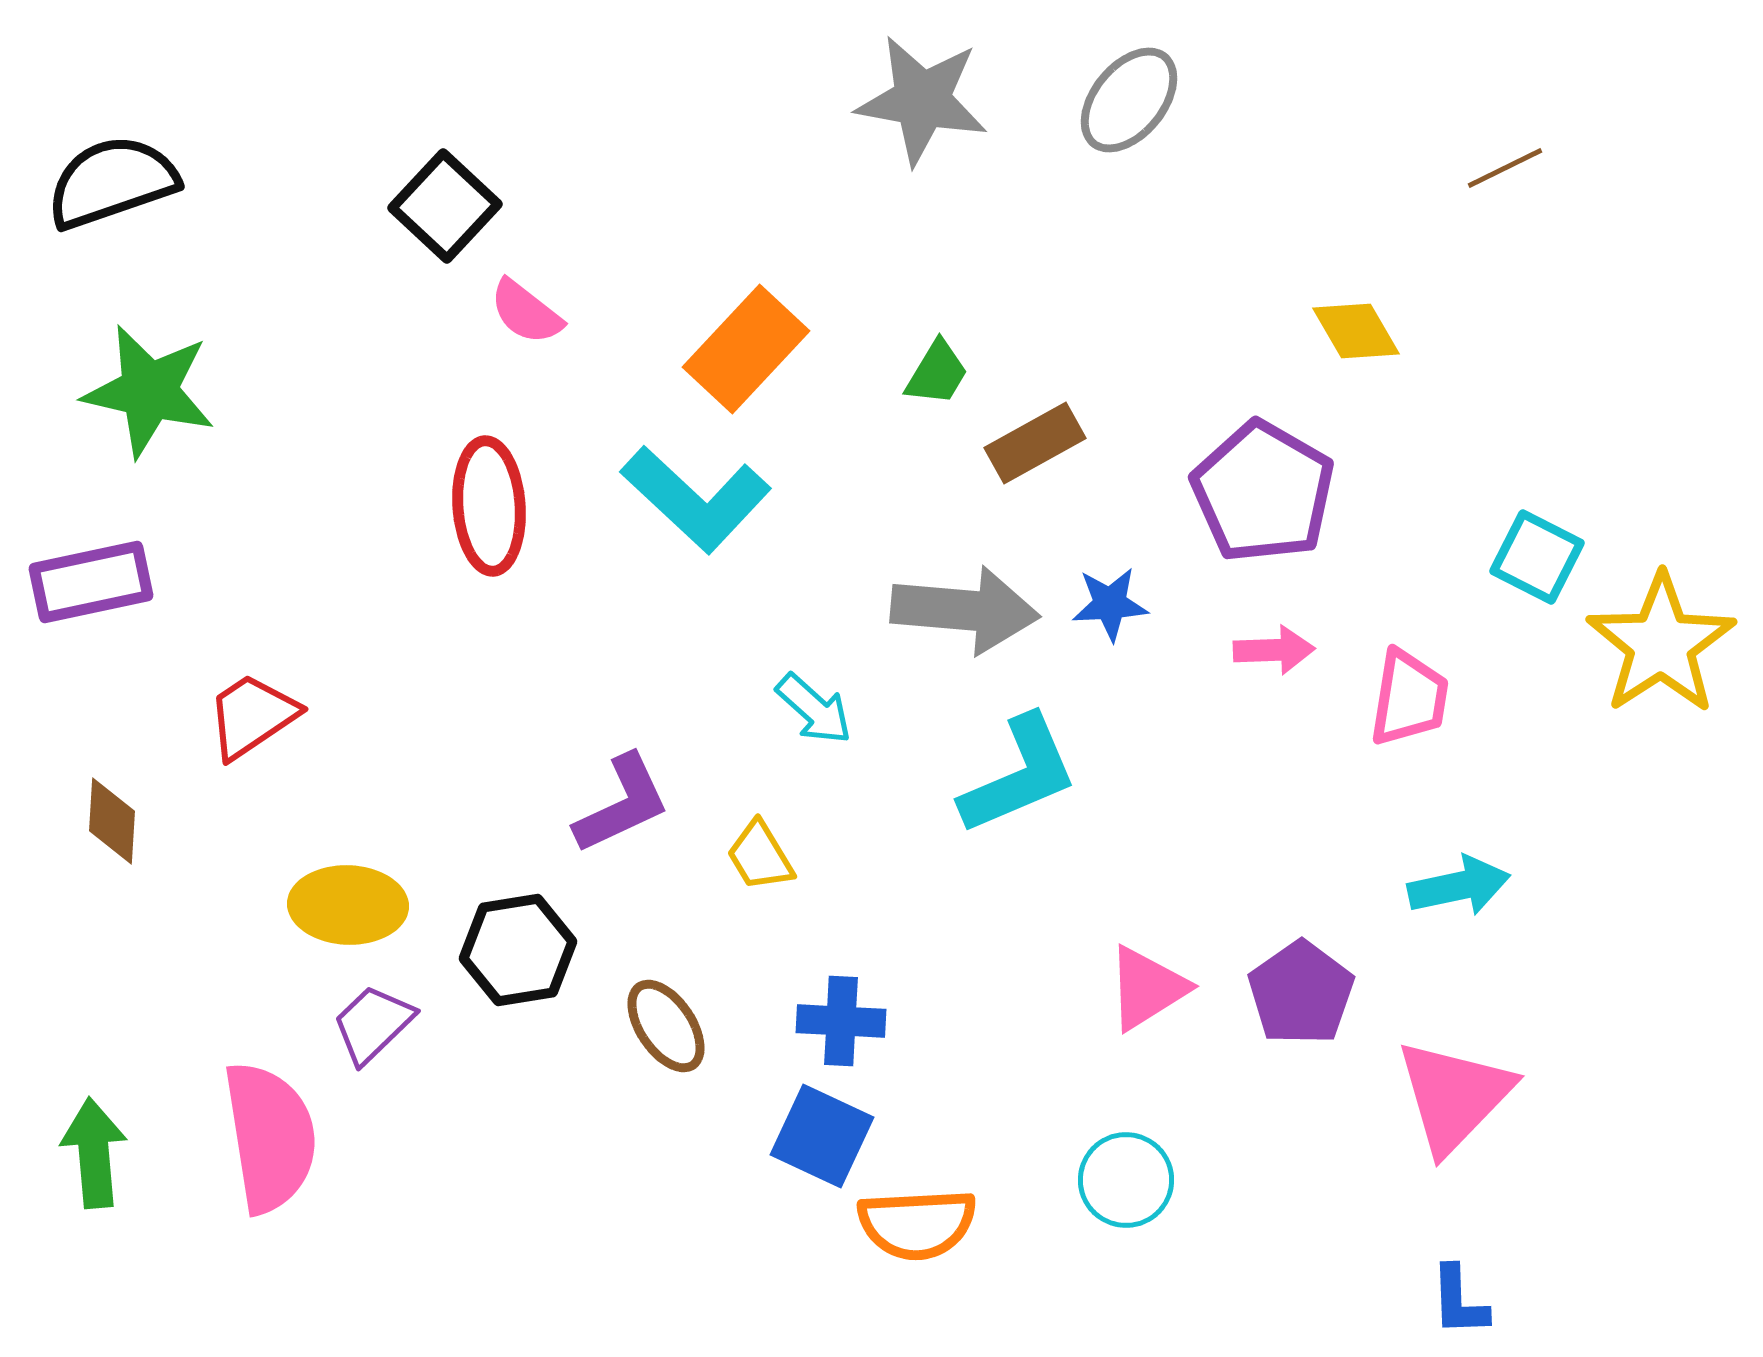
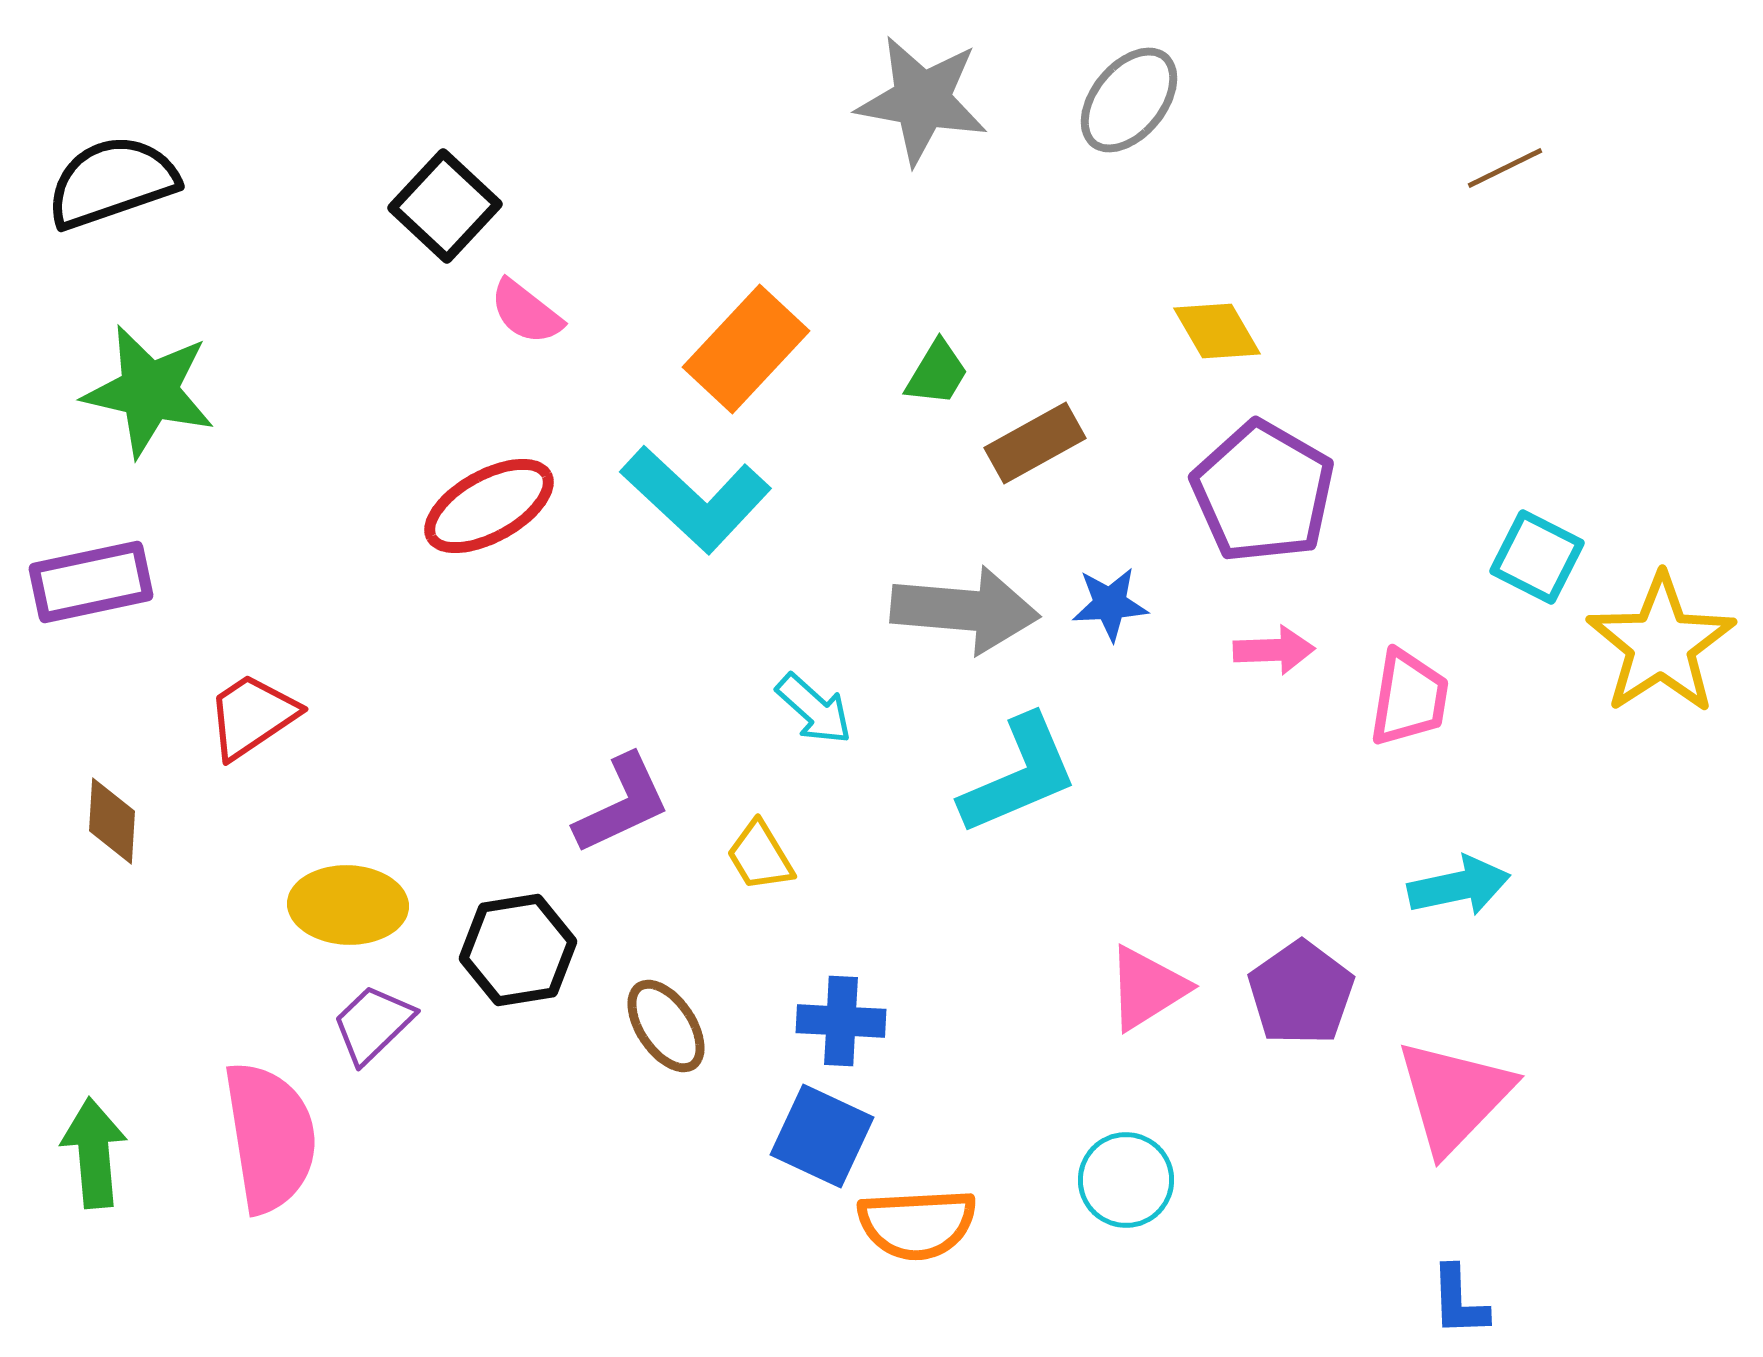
yellow diamond at (1356, 331): moved 139 px left
red ellipse at (489, 506): rotated 65 degrees clockwise
